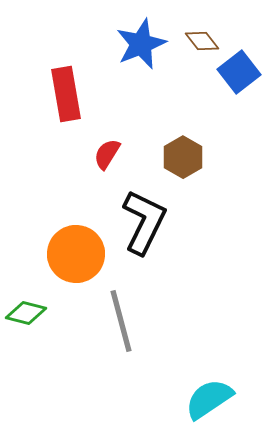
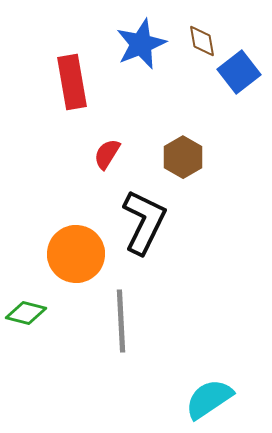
brown diamond: rotated 28 degrees clockwise
red rectangle: moved 6 px right, 12 px up
gray line: rotated 12 degrees clockwise
